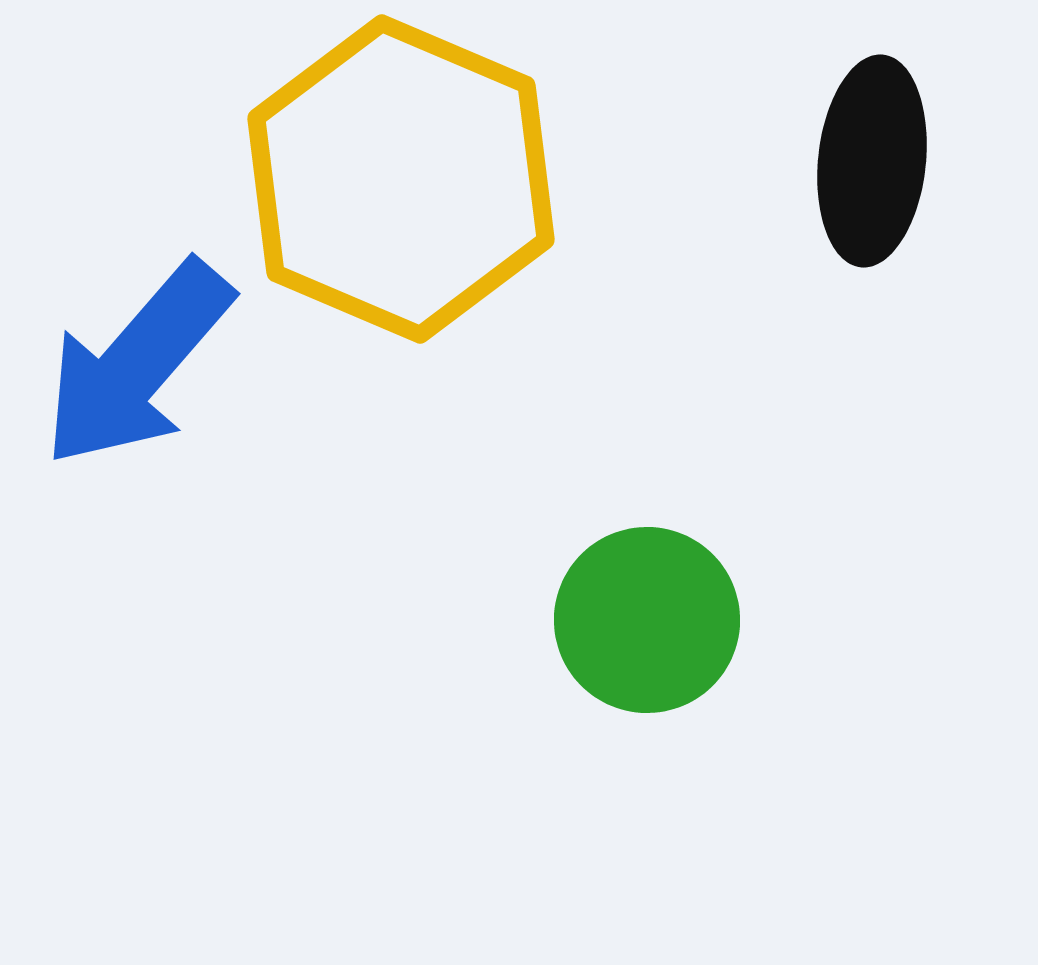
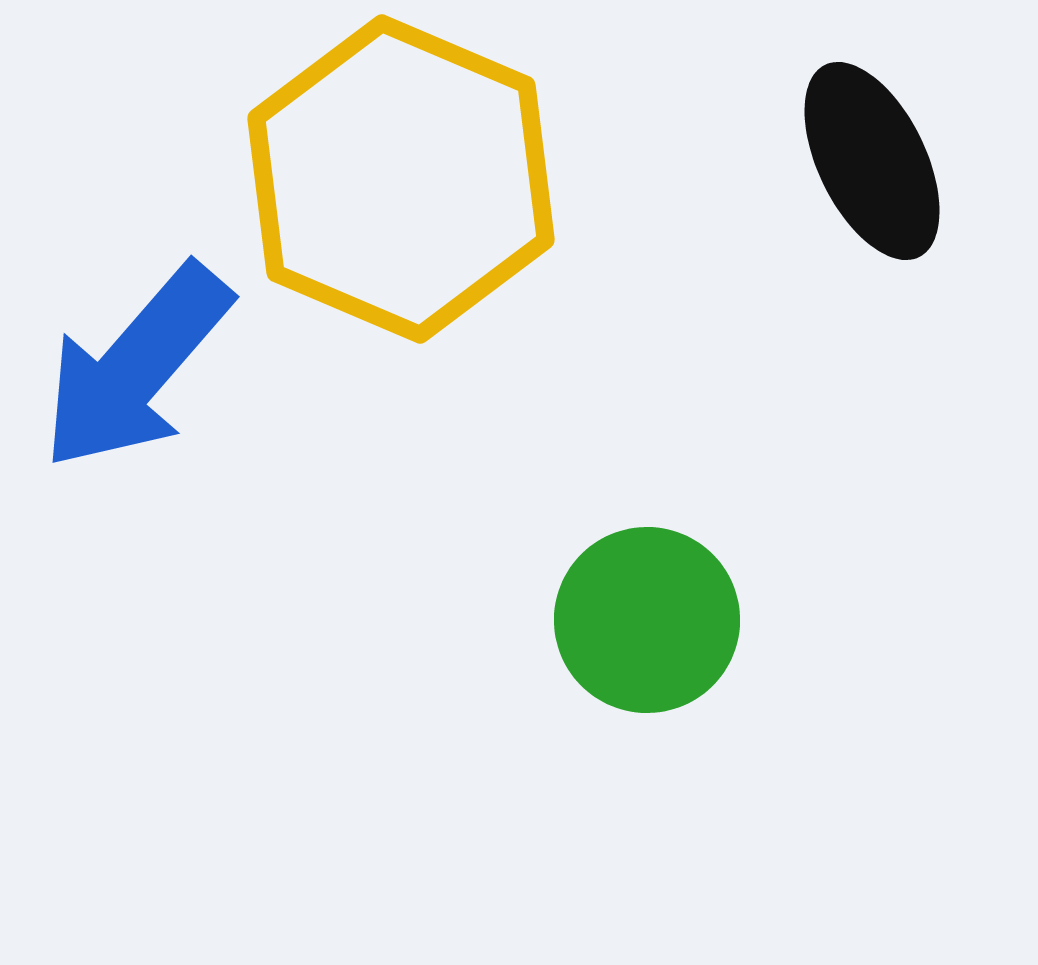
black ellipse: rotated 32 degrees counterclockwise
blue arrow: moved 1 px left, 3 px down
